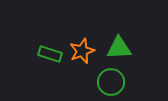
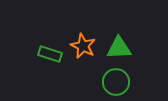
orange star: moved 1 px right, 5 px up; rotated 25 degrees counterclockwise
green circle: moved 5 px right
